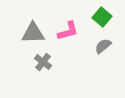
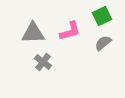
green square: moved 1 px up; rotated 24 degrees clockwise
pink L-shape: moved 2 px right
gray semicircle: moved 3 px up
